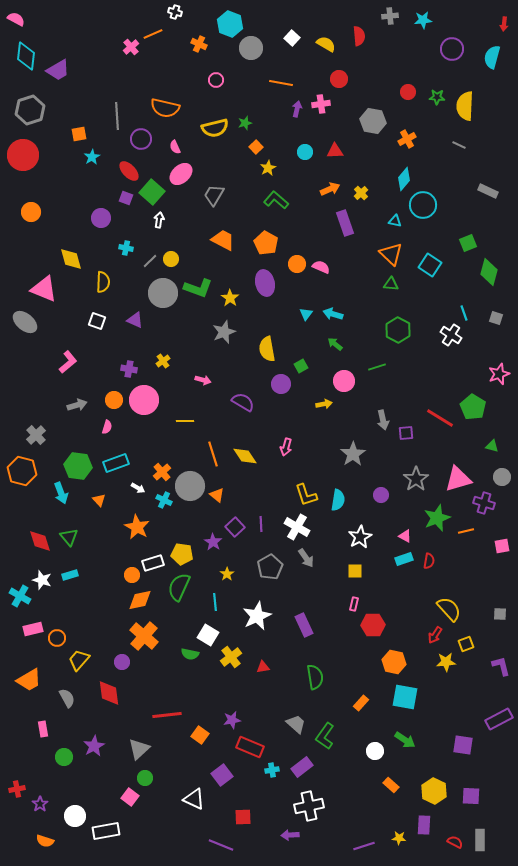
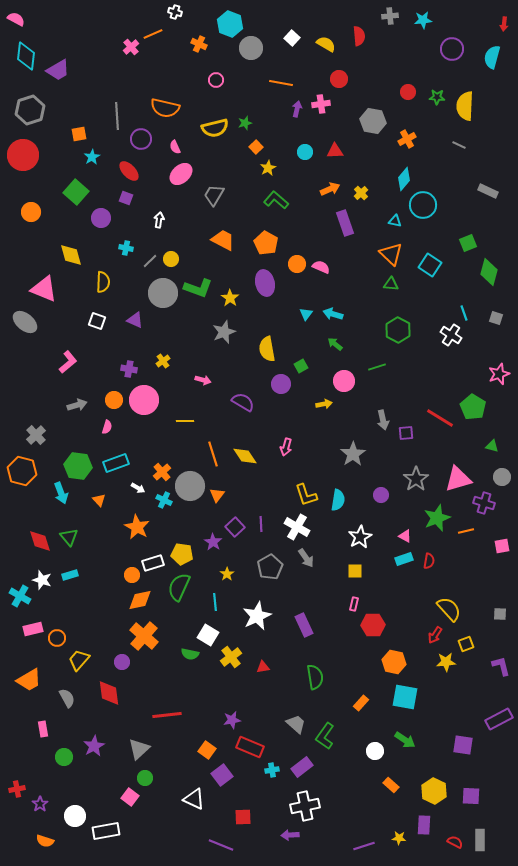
green square at (152, 192): moved 76 px left
yellow diamond at (71, 259): moved 4 px up
orange triangle at (217, 495): rotated 28 degrees clockwise
orange square at (200, 735): moved 7 px right, 15 px down
white cross at (309, 806): moved 4 px left
